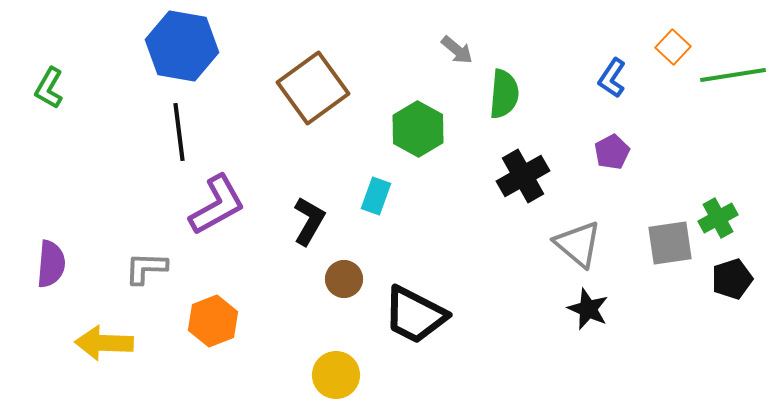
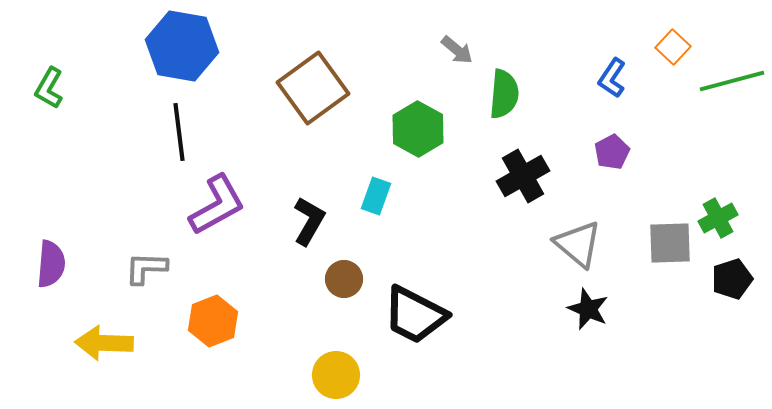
green line: moved 1 px left, 6 px down; rotated 6 degrees counterclockwise
gray square: rotated 6 degrees clockwise
